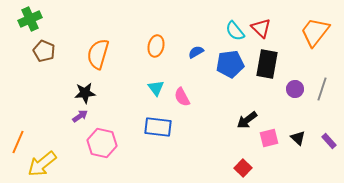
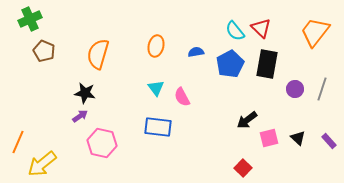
blue semicircle: rotated 21 degrees clockwise
blue pentagon: rotated 20 degrees counterclockwise
black star: rotated 15 degrees clockwise
